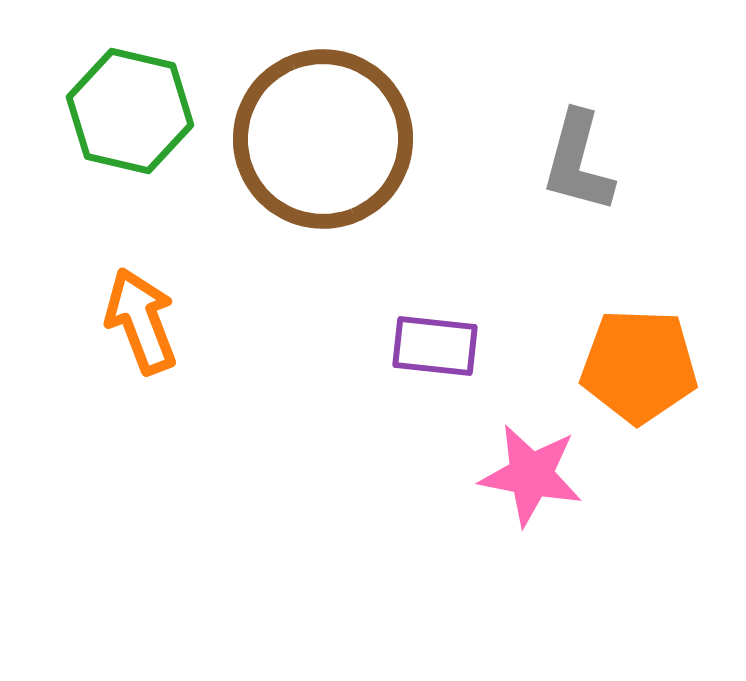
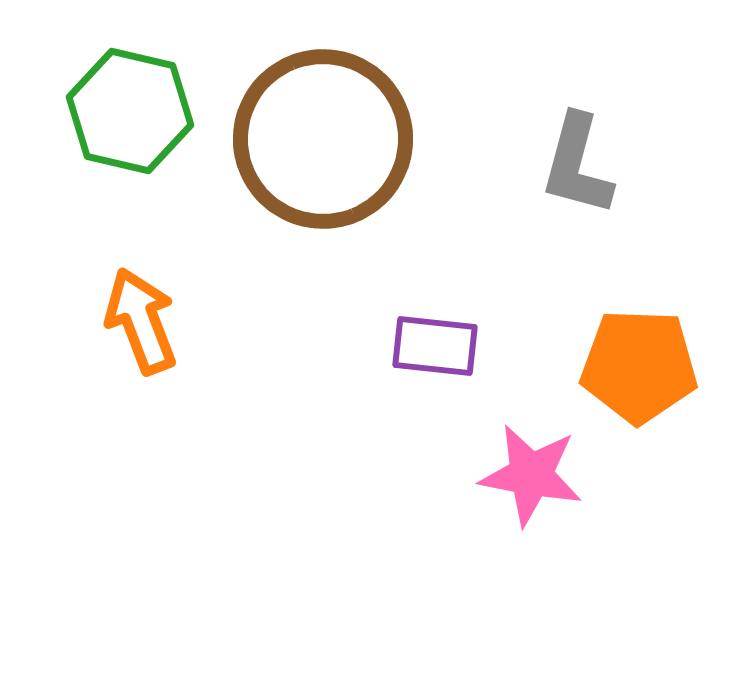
gray L-shape: moved 1 px left, 3 px down
